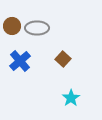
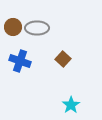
brown circle: moved 1 px right, 1 px down
blue cross: rotated 30 degrees counterclockwise
cyan star: moved 7 px down
